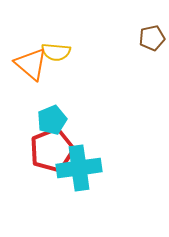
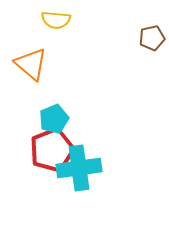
yellow semicircle: moved 32 px up
cyan pentagon: moved 2 px right, 1 px up
